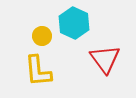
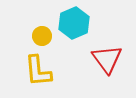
cyan hexagon: rotated 12 degrees clockwise
red triangle: moved 2 px right
